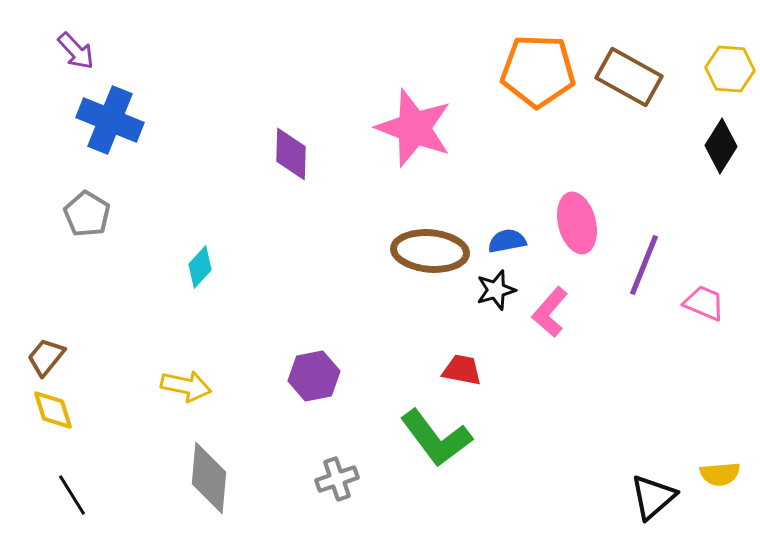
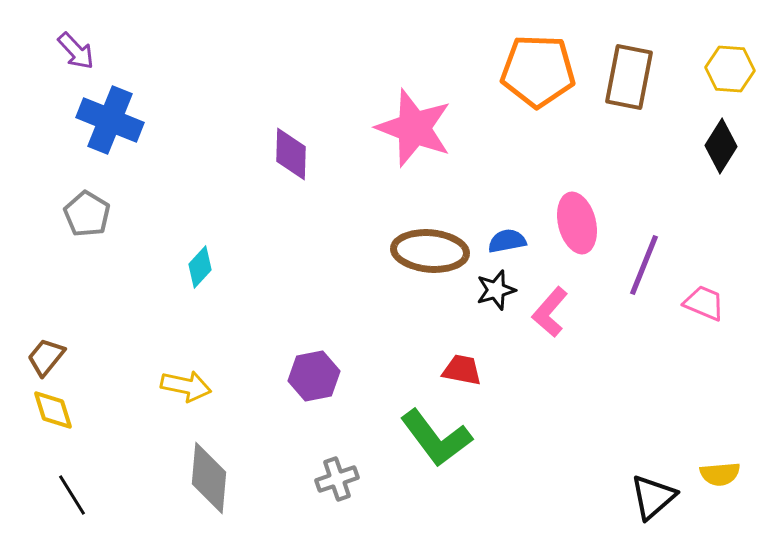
brown rectangle: rotated 72 degrees clockwise
